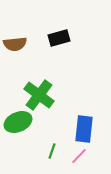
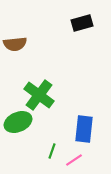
black rectangle: moved 23 px right, 15 px up
pink line: moved 5 px left, 4 px down; rotated 12 degrees clockwise
